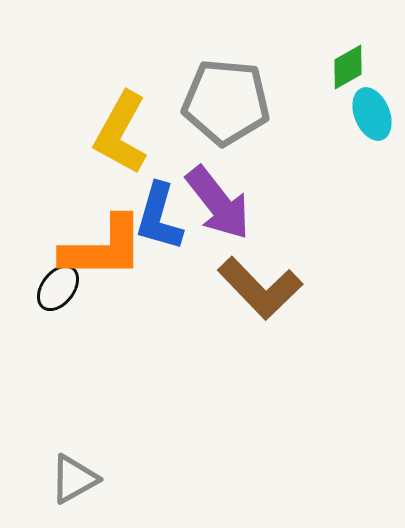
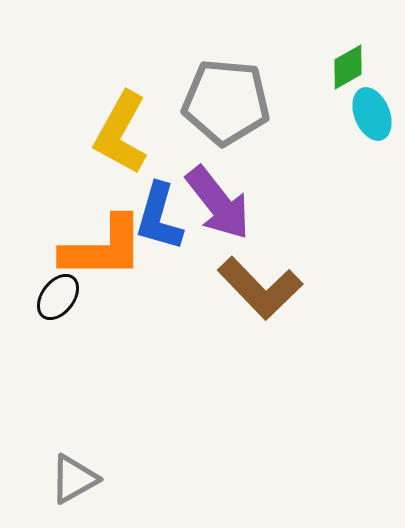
black ellipse: moved 9 px down
